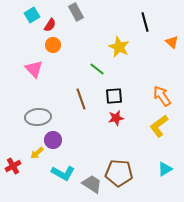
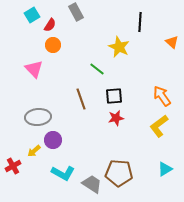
black line: moved 5 px left; rotated 18 degrees clockwise
yellow arrow: moved 3 px left, 2 px up
